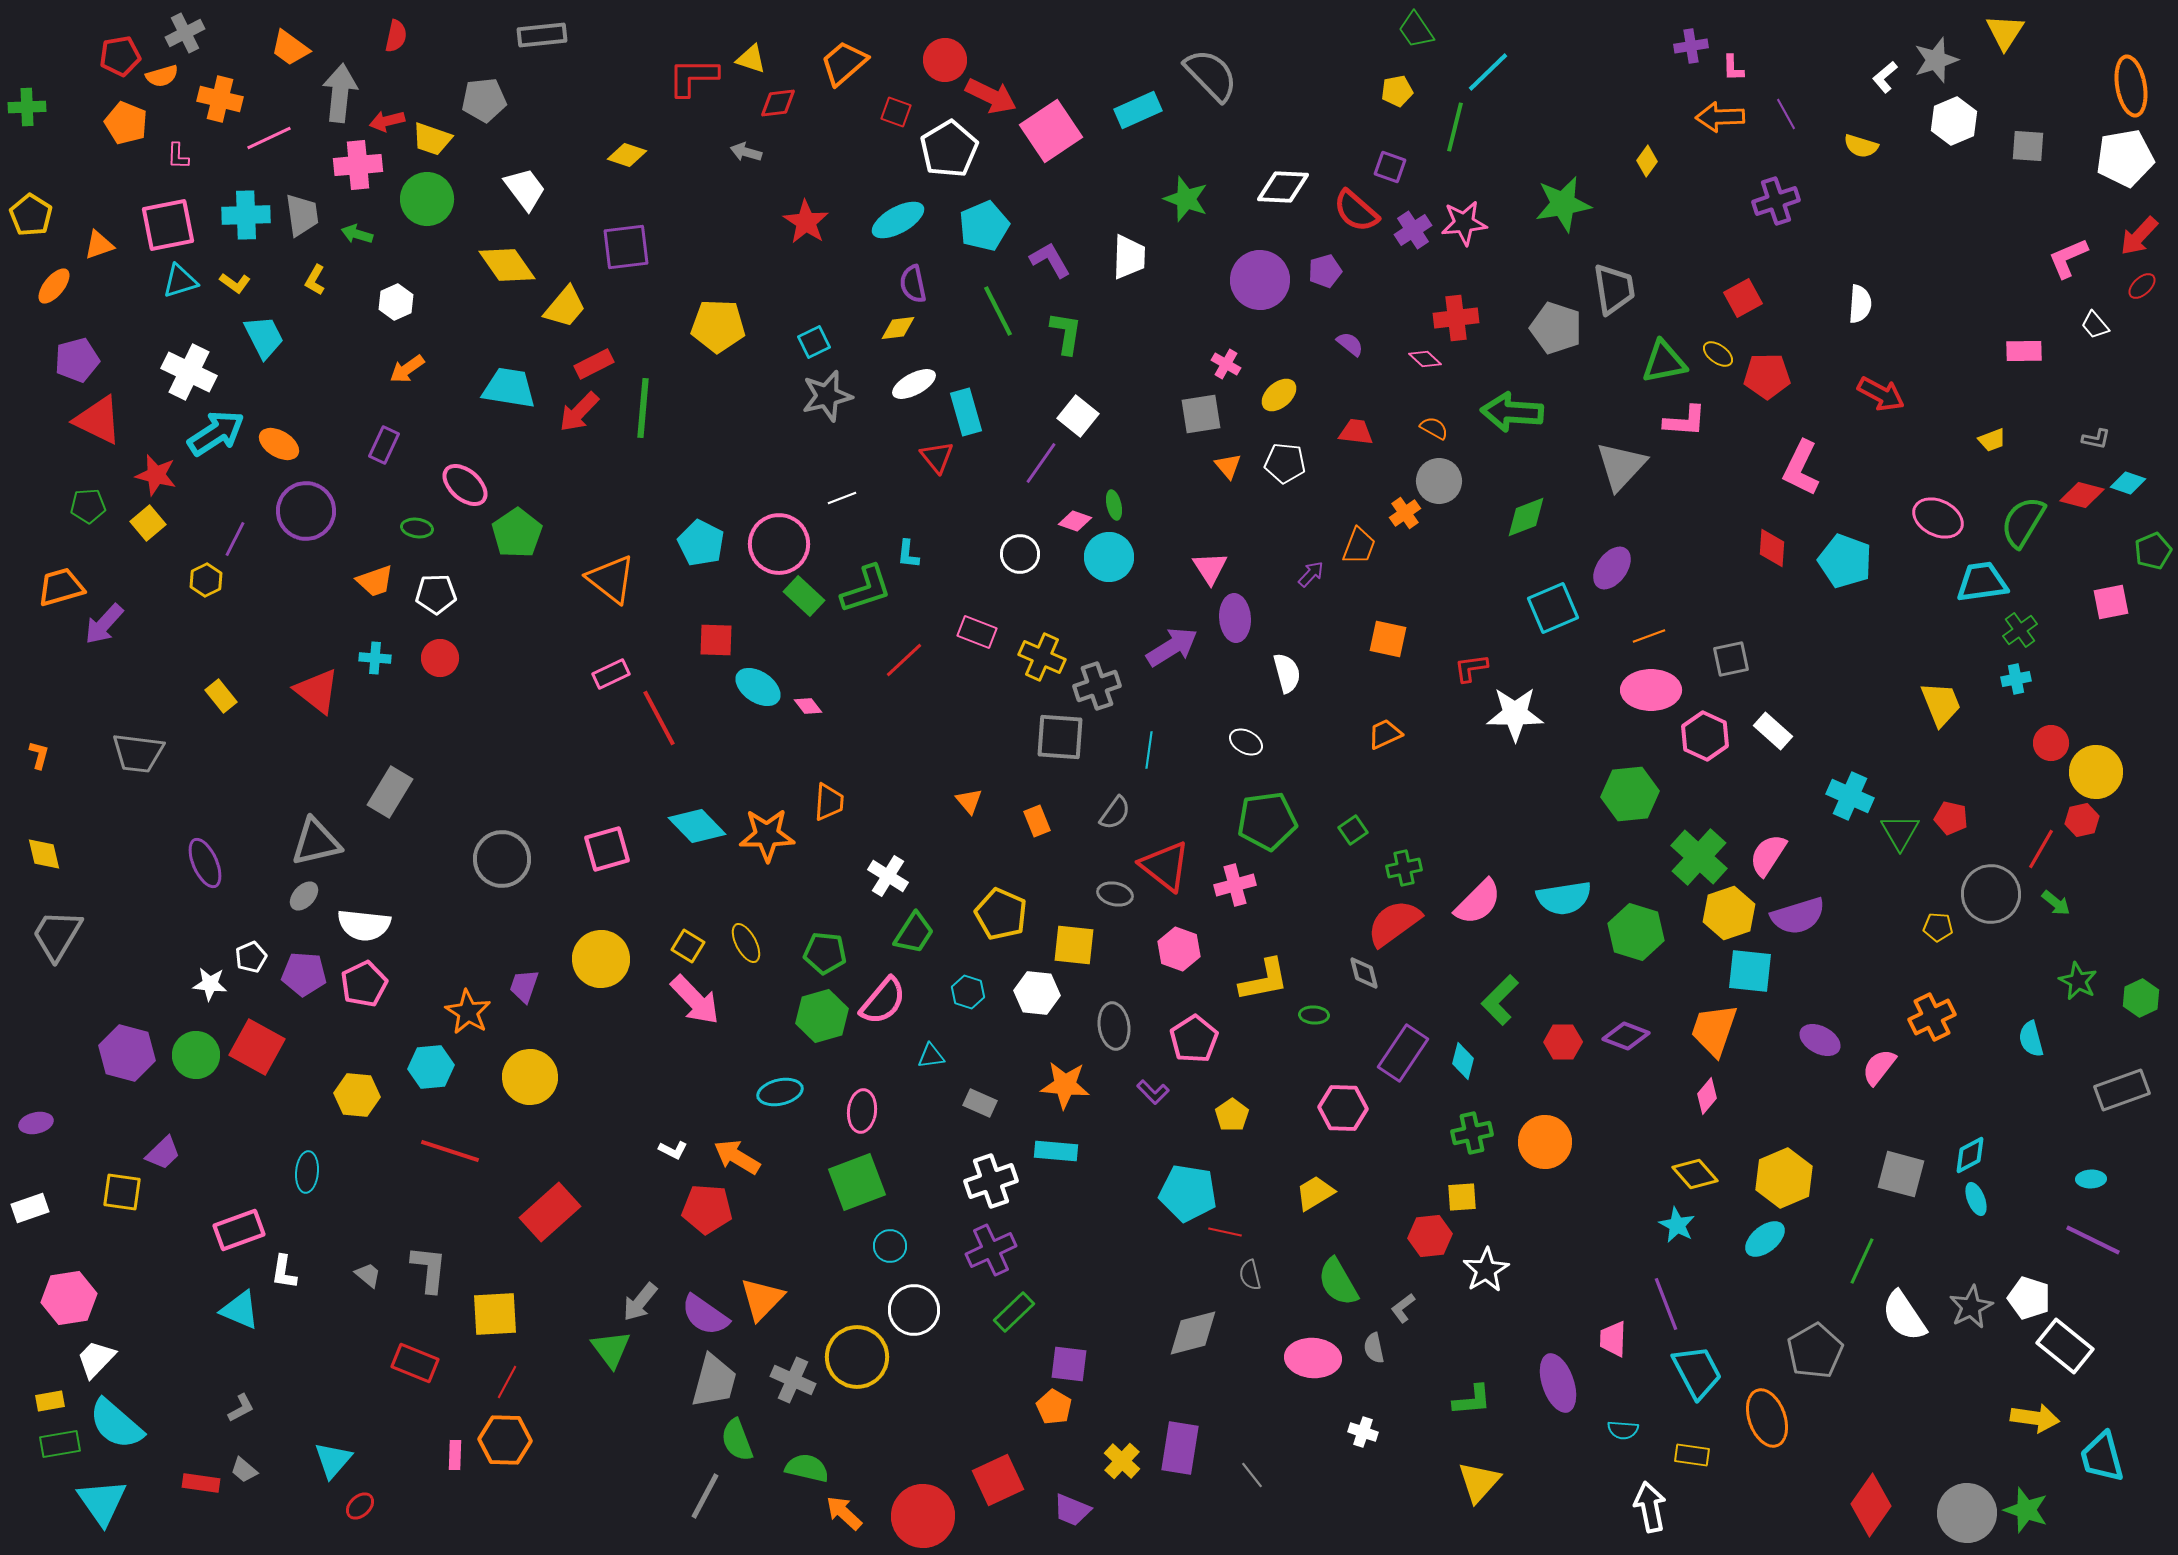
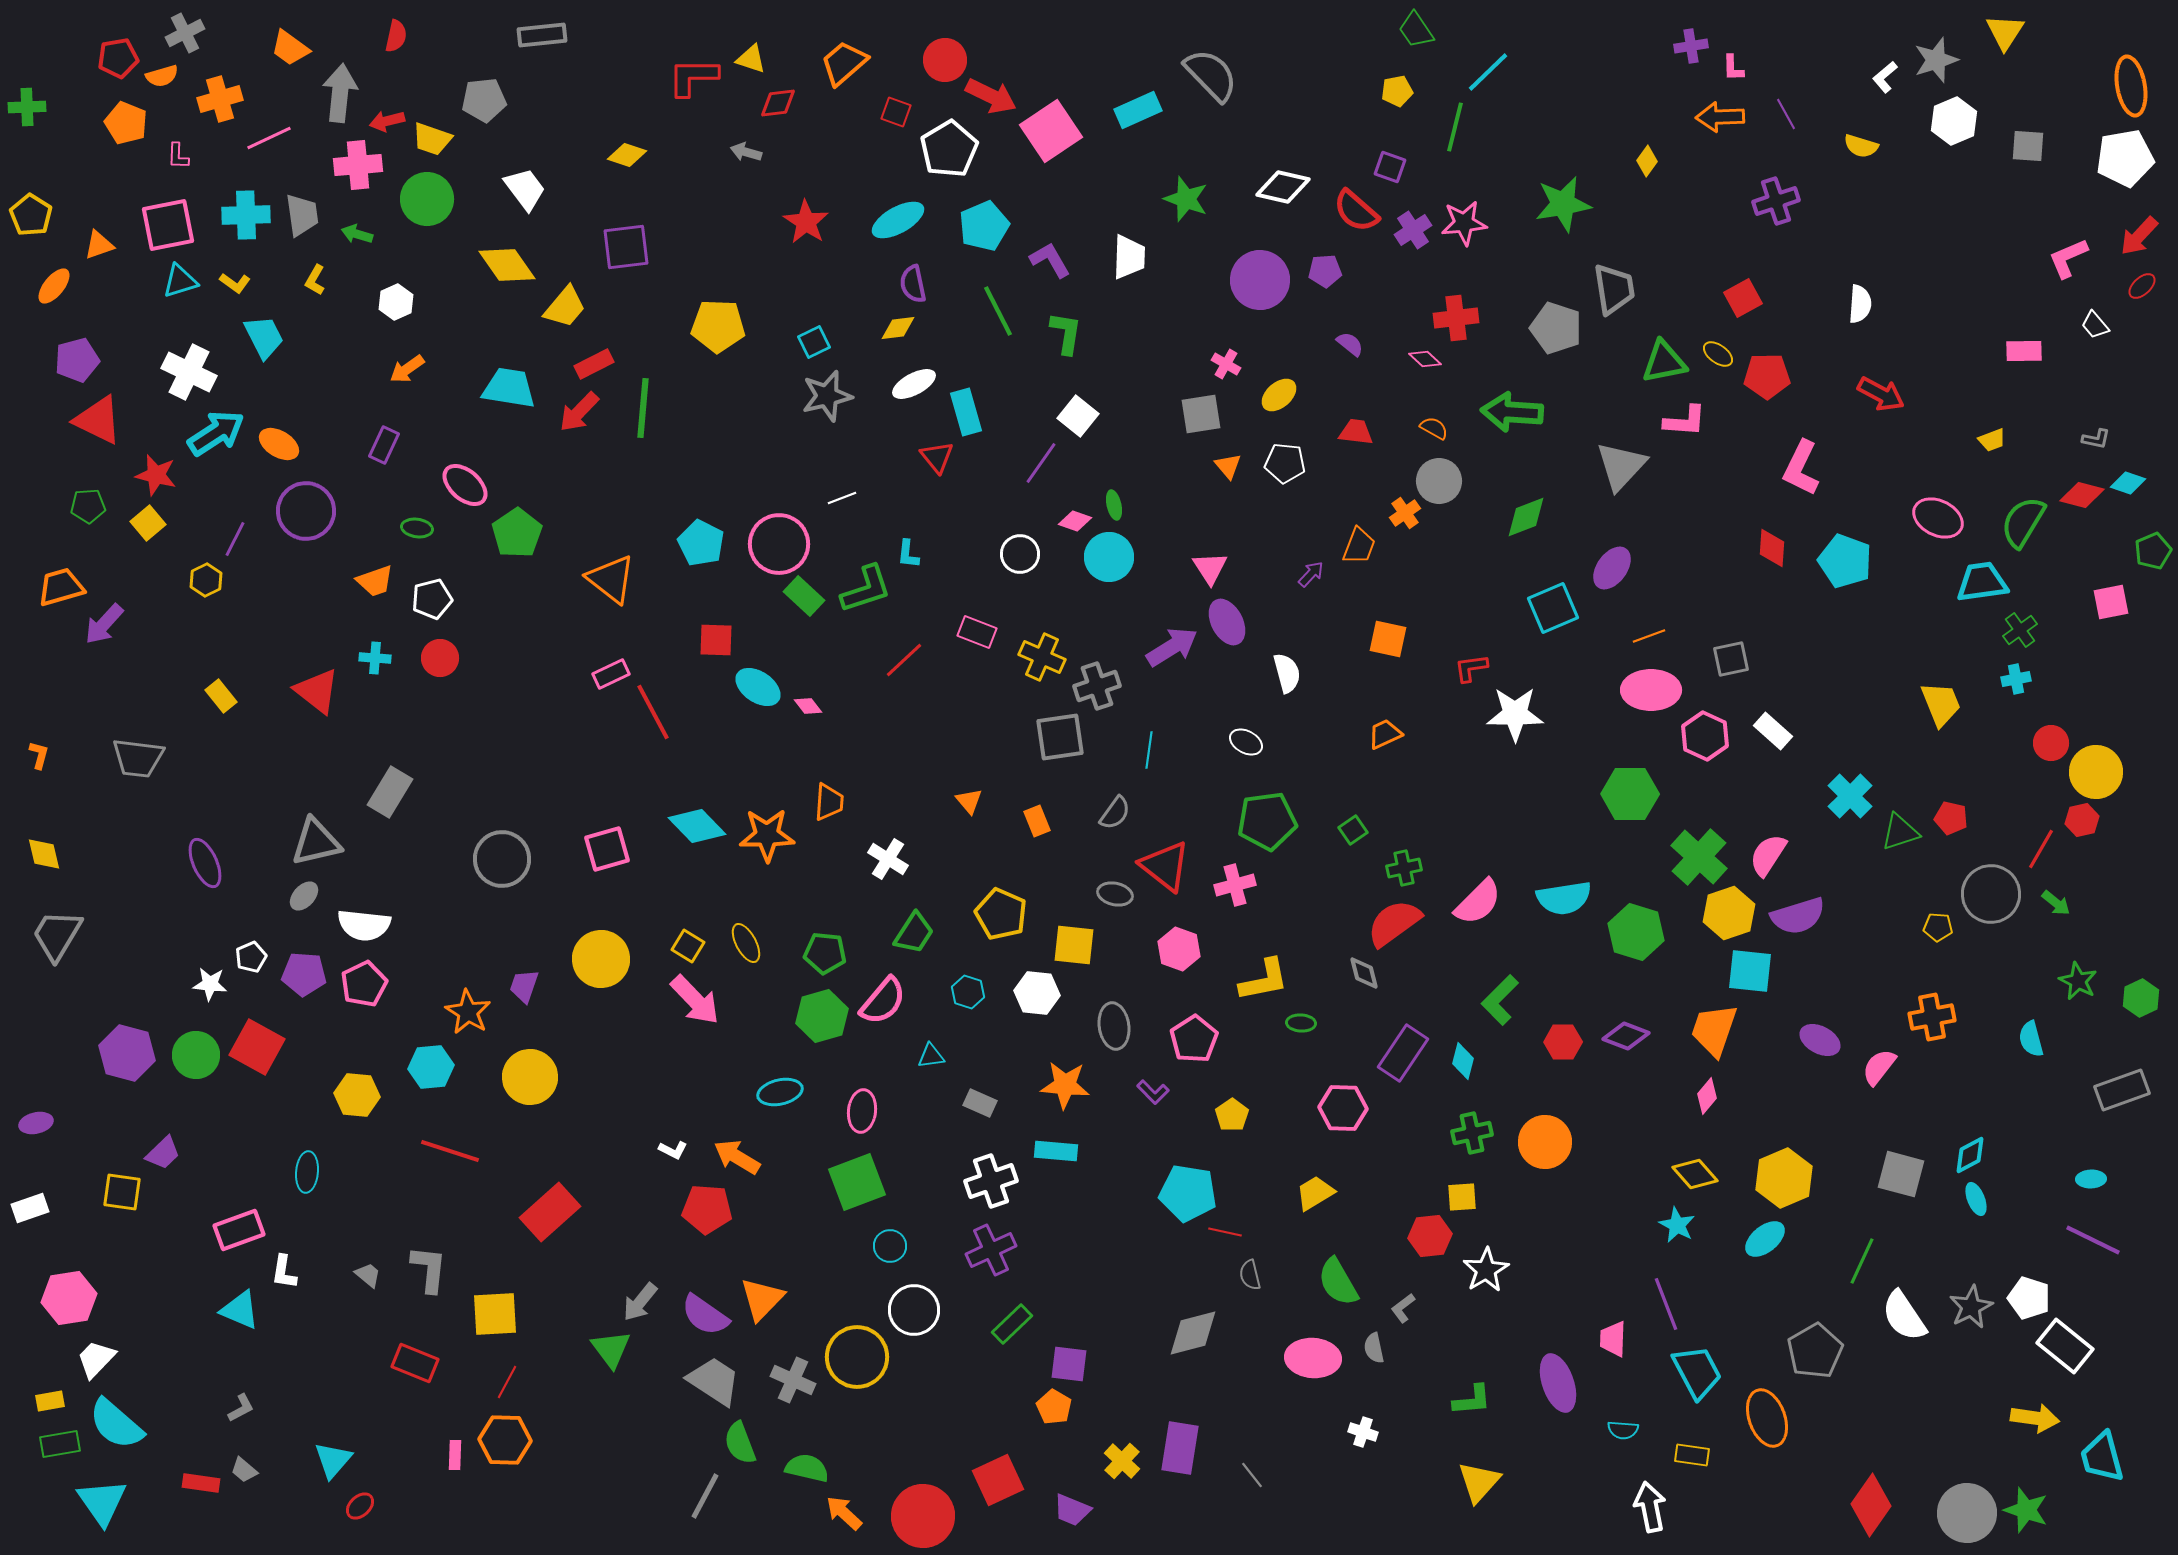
red pentagon at (120, 56): moved 2 px left, 2 px down
orange cross at (220, 99): rotated 30 degrees counterclockwise
white diamond at (1283, 187): rotated 10 degrees clockwise
purple pentagon at (1325, 271): rotated 12 degrees clockwise
white pentagon at (436, 594): moved 4 px left, 5 px down; rotated 12 degrees counterclockwise
purple ellipse at (1235, 618): moved 8 px left, 4 px down; rotated 24 degrees counterclockwise
red line at (659, 718): moved 6 px left, 6 px up
gray square at (1060, 737): rotated 12 degrees counterclockwise
gray trapezoid at (138, 753): moved 5 px down
green hexagon at (1630, 794): rotated 6 degrees clockwise
cyan cross at (1850, 796): rotated 21 degrees clockwise
green triangle at (1900, 832): rotated 42 degrees clockwise
white cross at (888, 876): moved 17 px up
green ellipse at (1314, 1015): moved 13 px left, 8 px down
orange cross at (1932, 1017): rotated 15 degrees clockwise
green rectangle at (1014, 1312): moved 2 px left, 12 px down
gray trapezoid at (714, 1381): rotated 72 degrees counterclockwise
green semicircle at (737, 1440): moved 3 px right, 3 px down
